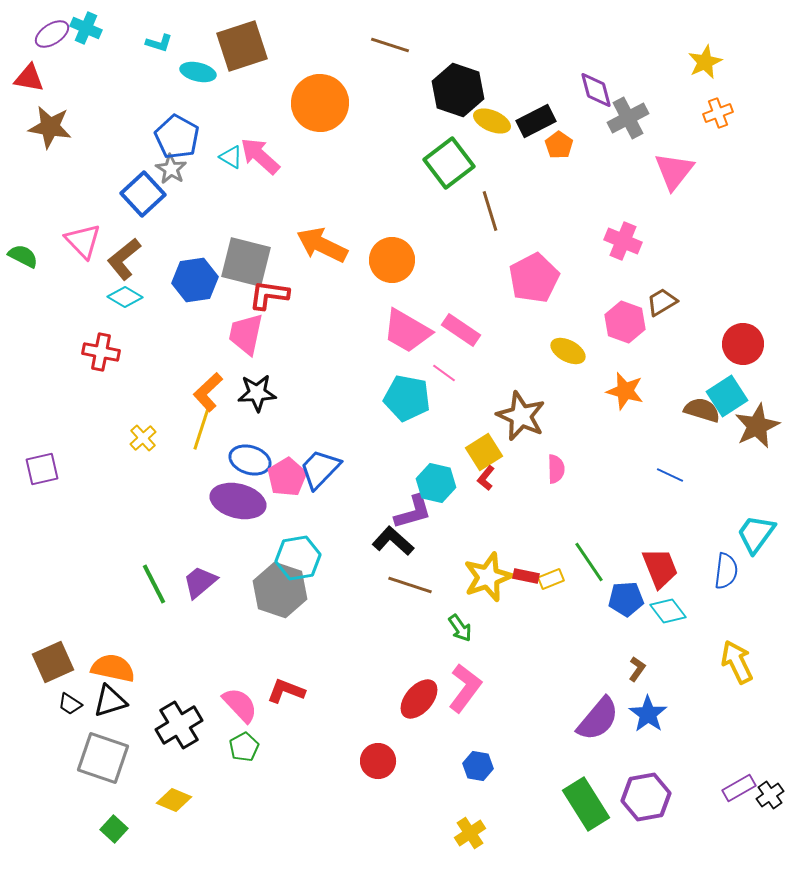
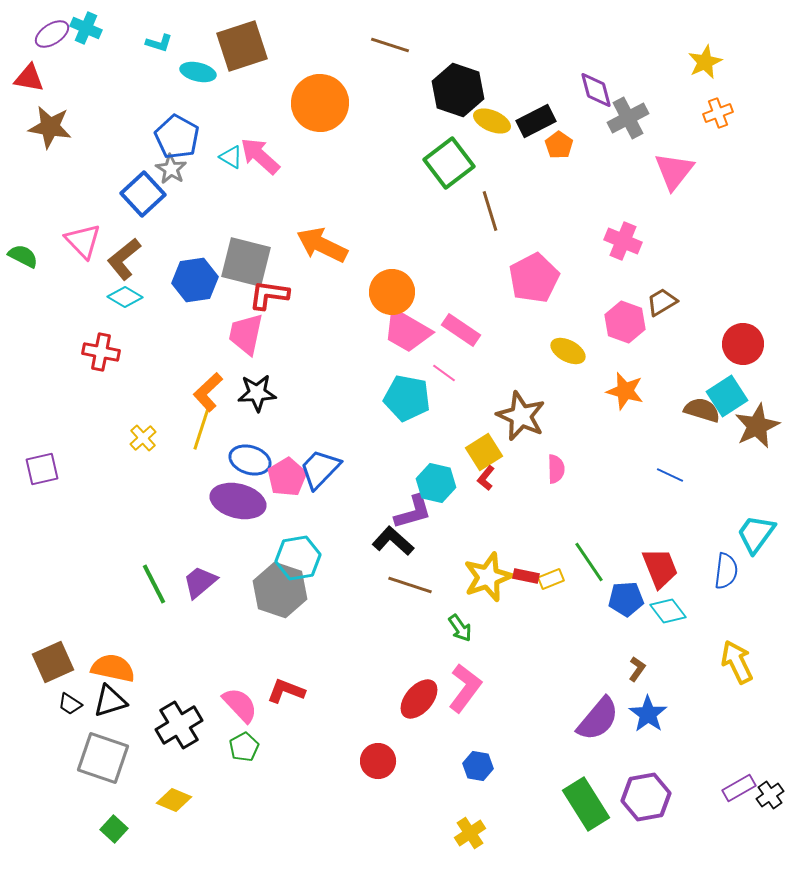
orange circle at (392, 260): moved 32 px down
